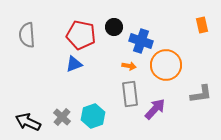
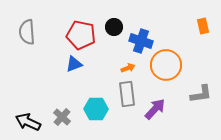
orange rectangle: moved 1 px right, 1 px down
gray semicircle: moved 3 px up
orange arrow: moved 1 px left, 2 px down; rotated 32 degrees counterclockwise
gray rectangle: moved 3 px left
cyan hexagon: moved 3 px right, 7 px up; rotated 20 degrees clockwise
